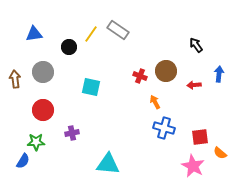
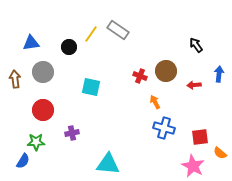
blue triangle: moved 3 px left, 9 px down
